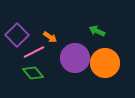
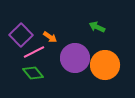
green arrow: moved 4 px up
purple square: moved 4 px right
orange circle: moved 2 px down
